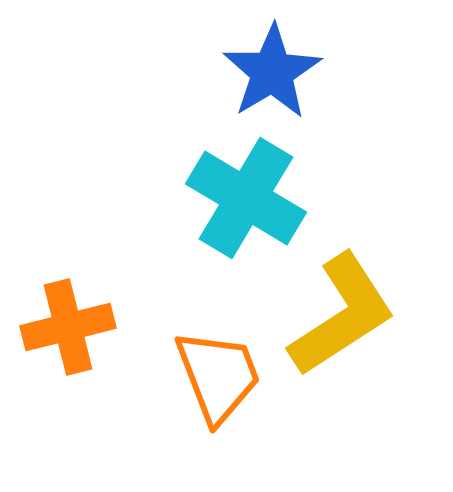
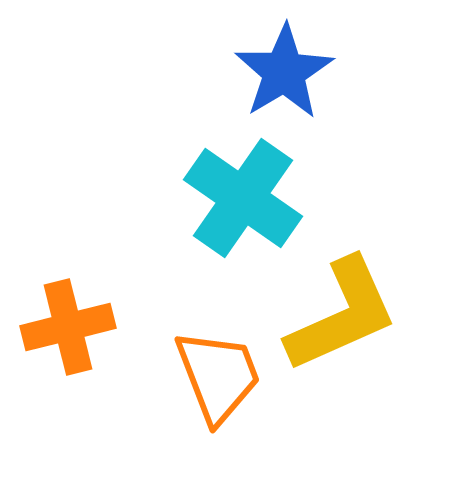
blue star: moved 12 px right
cyan cross: moved 3 px left; rotated 4 degrees clockwise
yellow L-shape: rotated 9 degrees clockwise
